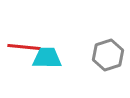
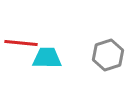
red line: moved 3 px left, 4 px up
